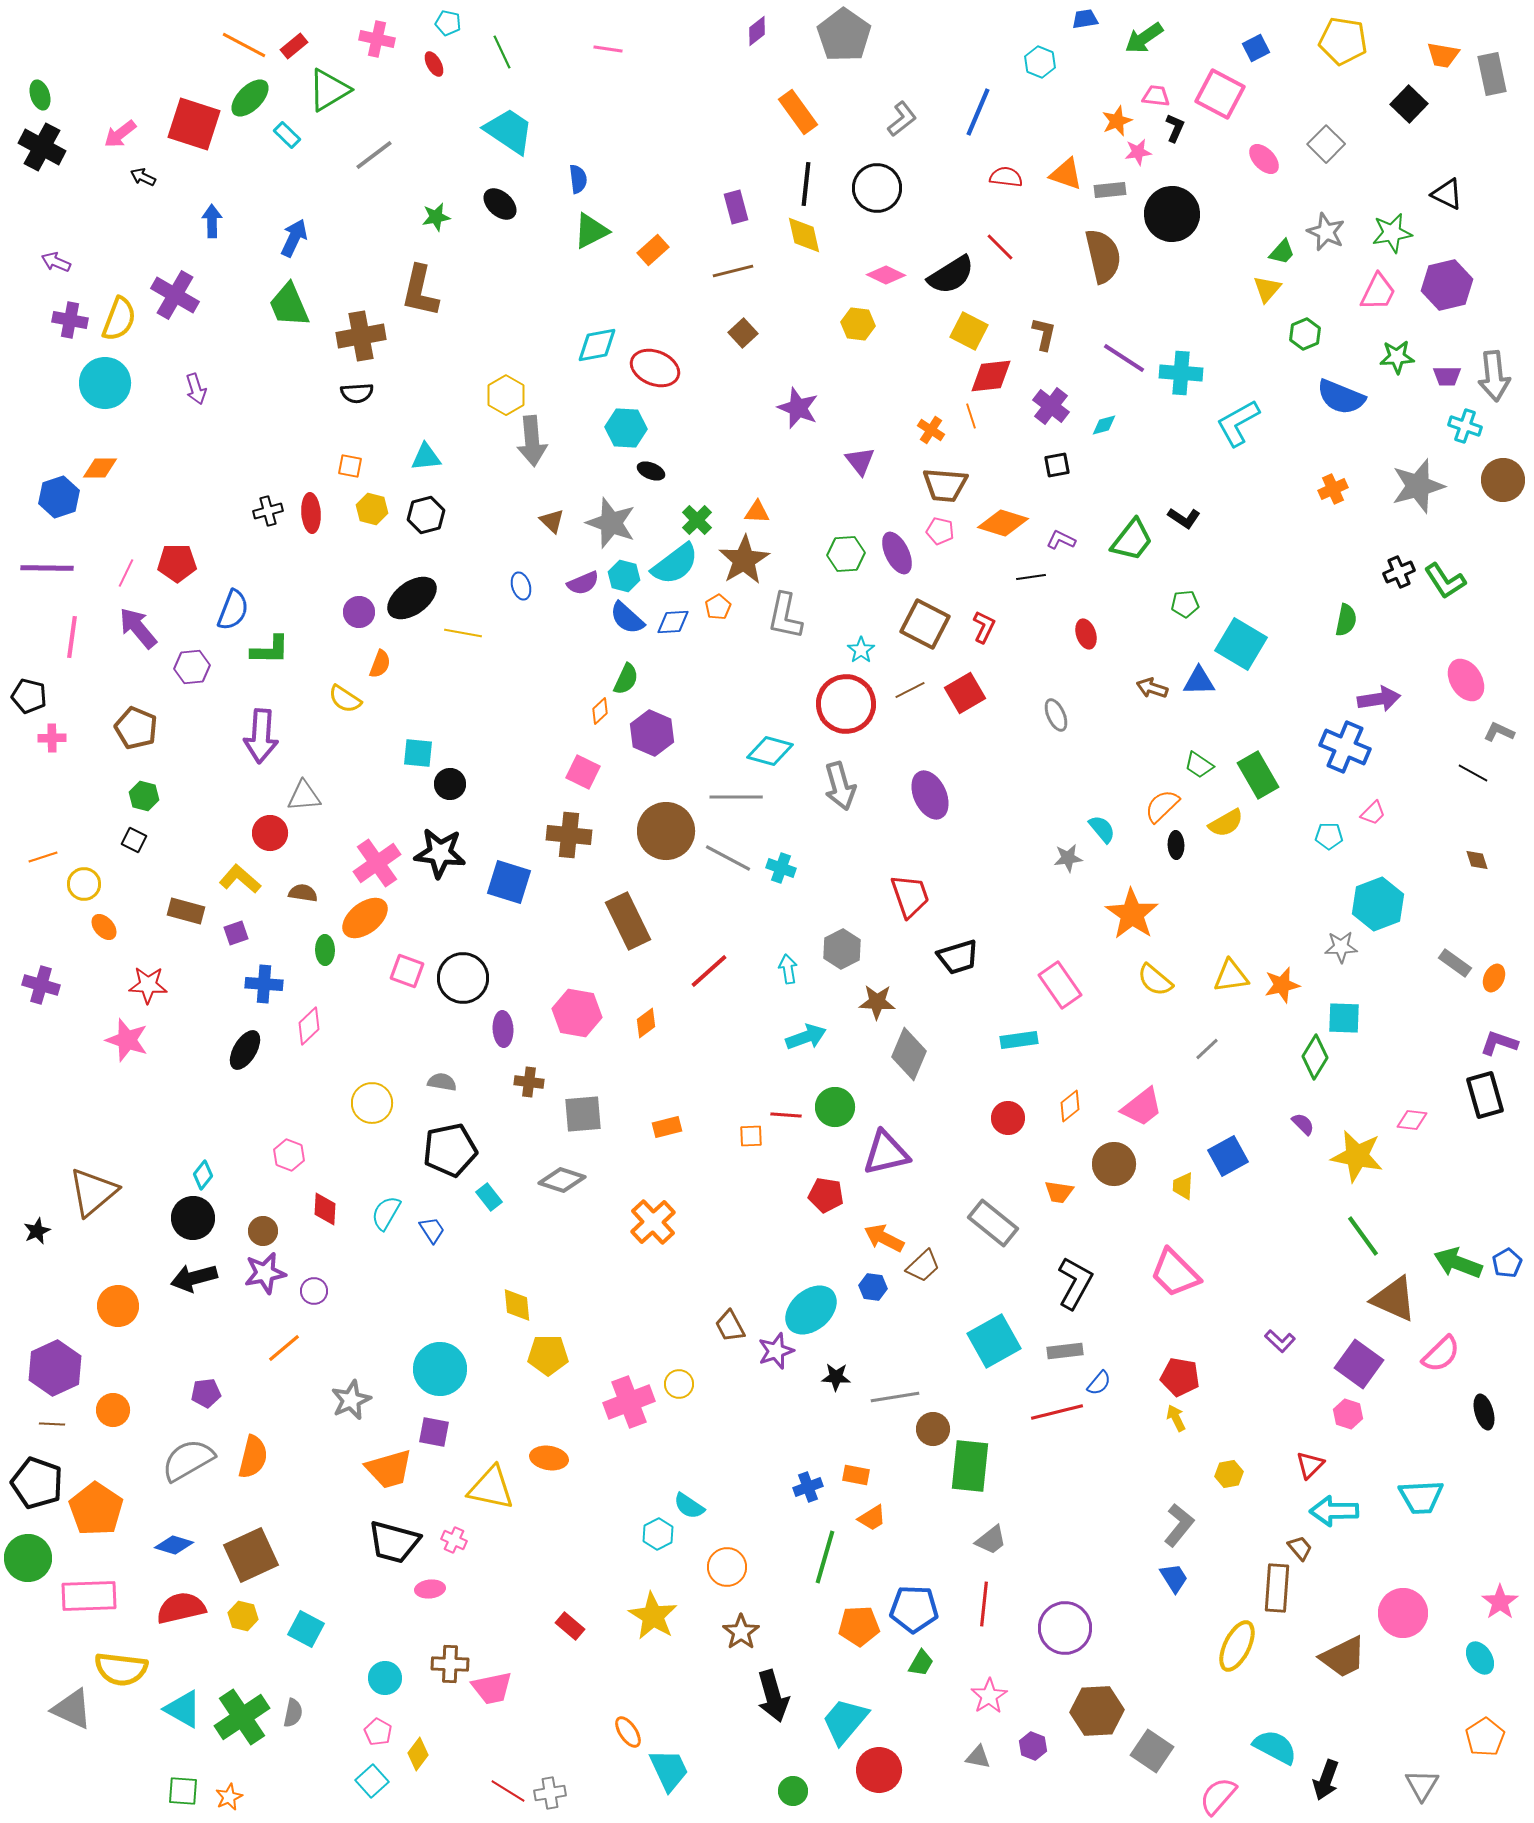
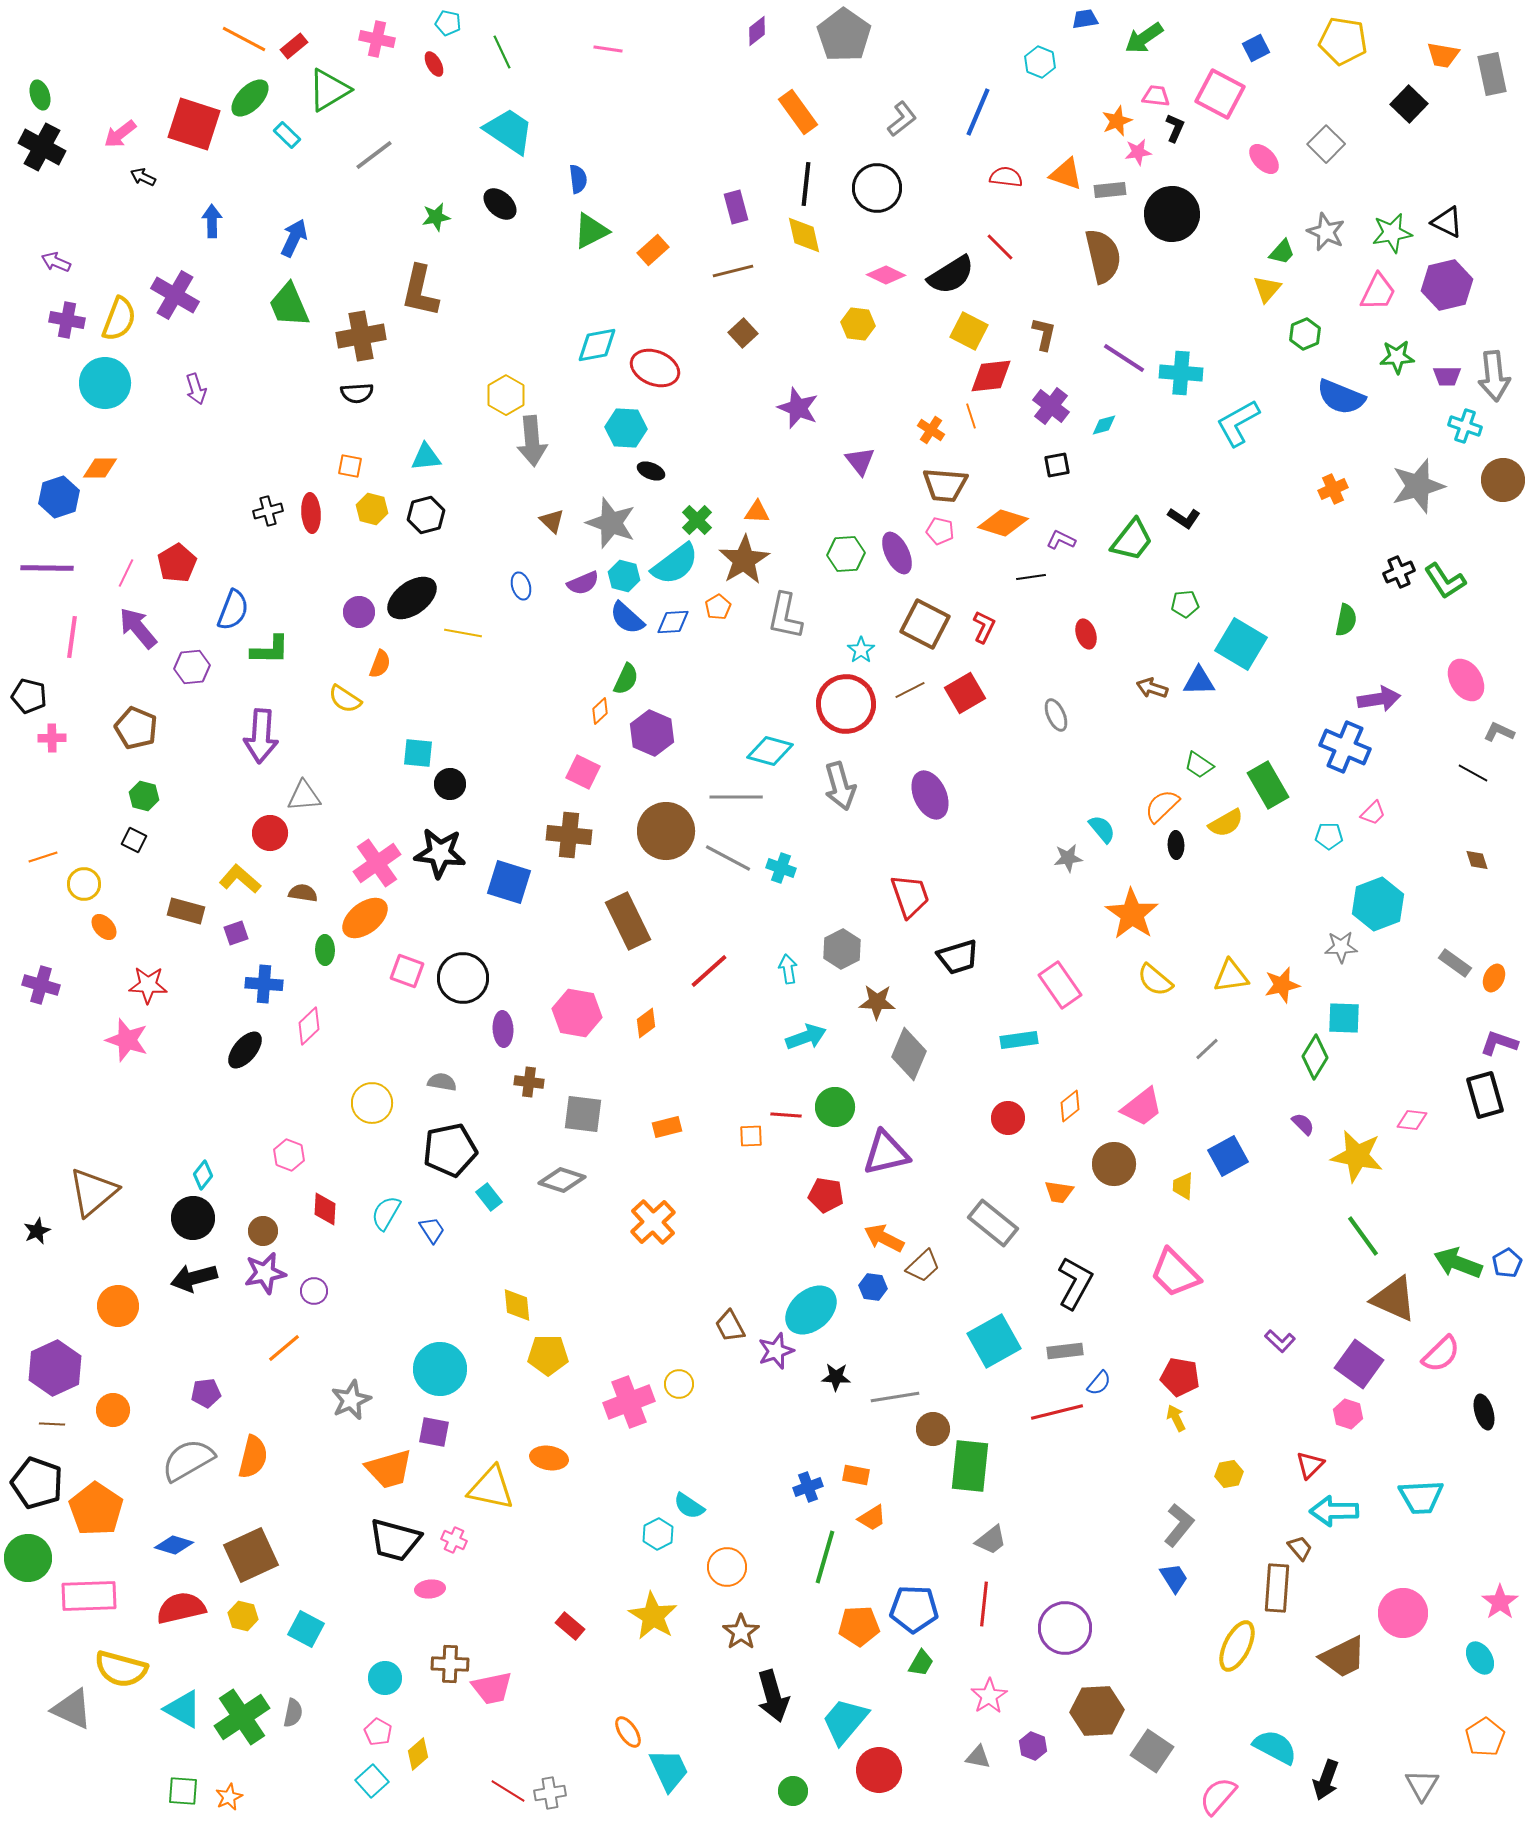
orange line at (244, 45): moved 6 px up
black triangle at (1447, 194): moved 28 px down
purple cross at (70, 320): moved 3 px left
red pentagon at (177, 563): rotated 30 degrees counterclockwise
green rectangle at (1258, 775): moved 10 px right, 10 px down
black ellipse at (245, 1050): rotated 9 degrees clockwise
gray square at (583, 1114): rotated 12 degrees clockwise
black trapezoid at (394, 1542): moved 1 px right, 2 px up
yellow semicircle at (121, 1669): rotated 8 degrees clockwise
yellow diamond at (418, 1754): rotated 12 degrees clockwise
